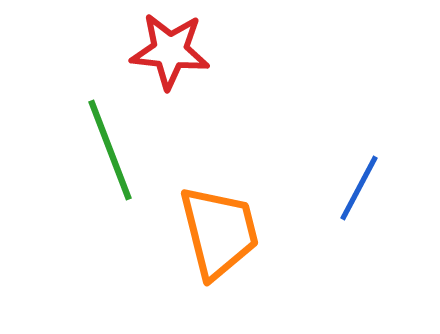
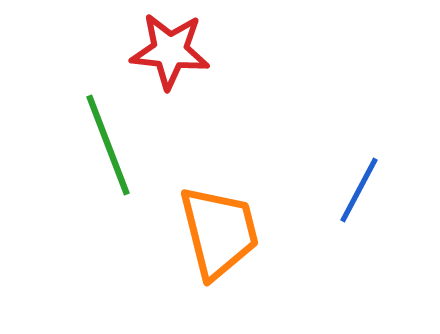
green line: moved 2 px left, 5 px up
blue line: moved 2 px down
